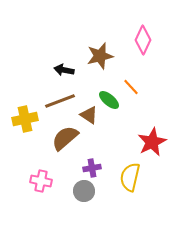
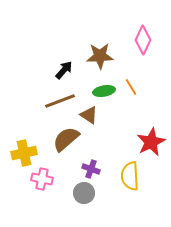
brown star: rotated 12 degrees clockwise
black arrow: rotated 120 degrees clockwise
orange line: rotated 12 degrees clockwise
green ellipse: moved 5 px left, 9 px up; rotated 50 degrees counterclockwise
yellow cross: moved 1 px left, 34 px down
brown semicircle: moved 1 px right, 1 px down
red star: moved 1 px left
purple cross: moved 1 px left, 1 px down; rotated 30 degrees clockwise
yellow semicircle: moved 1 px up; rotated 16 degrees counterclockwise
pink cross: moved 1 px right, 2 px up
gray circle: moved 2 px down
